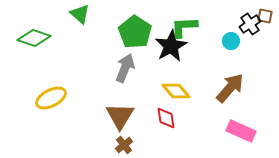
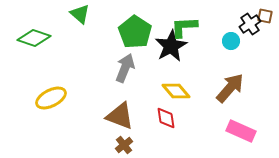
brown triangle: rotated 40 degrees counterclockwise
